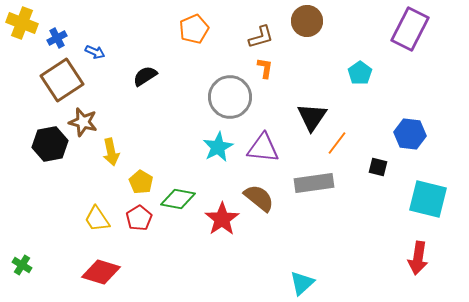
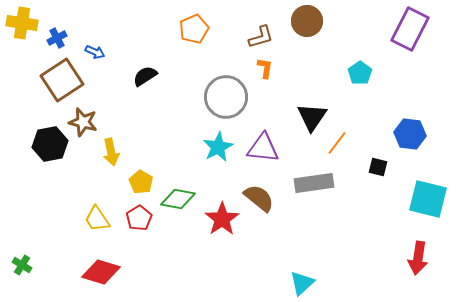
yellow cross: rotated 12 degrees counterclockwise
gray circle: moved 4 px left
